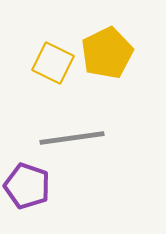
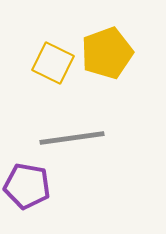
yellow pentagon: rotated 6 degrees clockwise
purple pentagon: rotated 9 degrees counterclockwise
